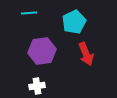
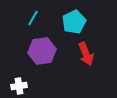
cyan line: moved 4 px right, 5 px down; rotated 56 degrees counterclockwise
white cross: moved 18 px left
